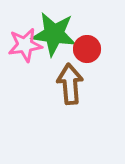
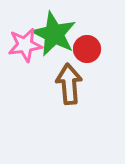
green star: rotated 18 degrees clockwise
brown arrow: moved 1 px left
